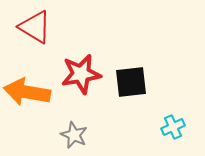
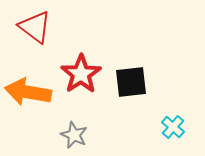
red triangle: rotated 6 degrees clockwise
red star: rotated 24 degrees counterclockwise
orange arrow: moved 1 px right
cyan cross: rotated 25 degrees counterclockwise
